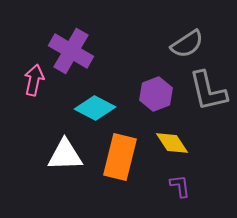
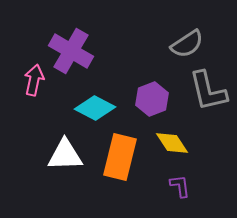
purple hexagon: moved 4 px left, 5 px down
